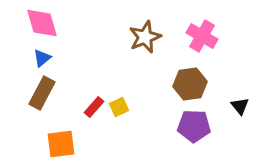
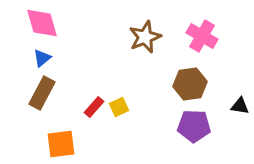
black triangle: rotated 42 degrees counterclockwise
